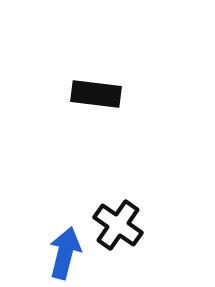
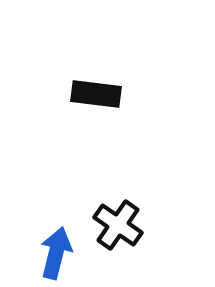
blue arrow: moved 9 px left
